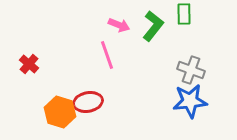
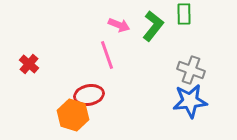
red ellipse: moved 1 px right, 7 px up
orange hexagon: moved 13 px right, 3 px down
